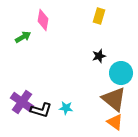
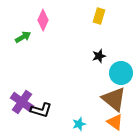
pink diamond: rotated 15 degrees clockwise
cyan star: moved 13 px right, 16 px down; rotated 24 degrees counterclockwise
